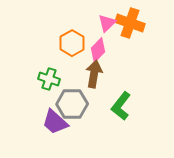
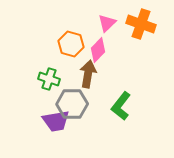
orange cross: moved 11 px right, 1 px down
orange hexagon: moved 1 px left, 1 px down; rotated 15 degrees counterclockwise
brown arrow: moved 6 px left
purple trapezoid: moved 1 px right, 1 px up; rotated 52 degrees counterclockwise
